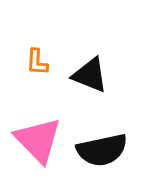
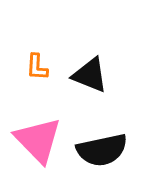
orange L-shape: moved 5 px down
